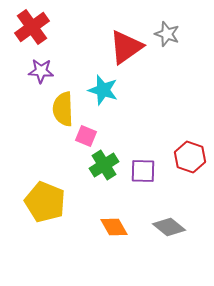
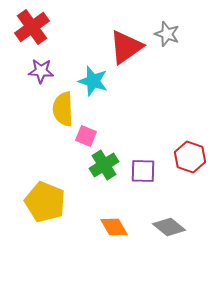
cyan star: moved 10 px left, 9 px up
